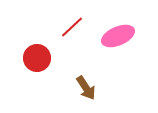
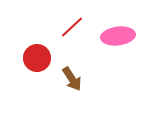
pink ellipse: rotated 16 degrees clockwise
brown arrow: moved 14 px left, 9 px up
